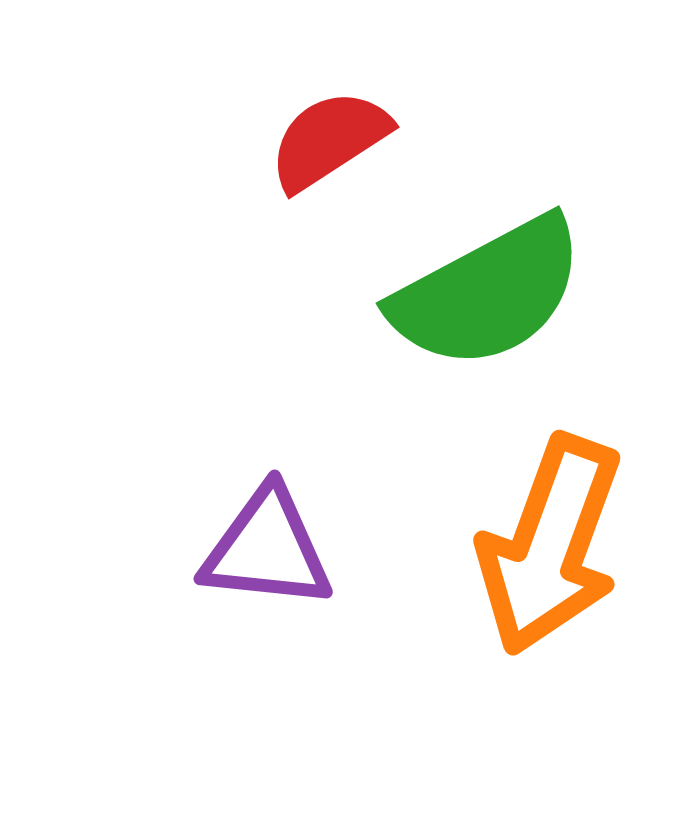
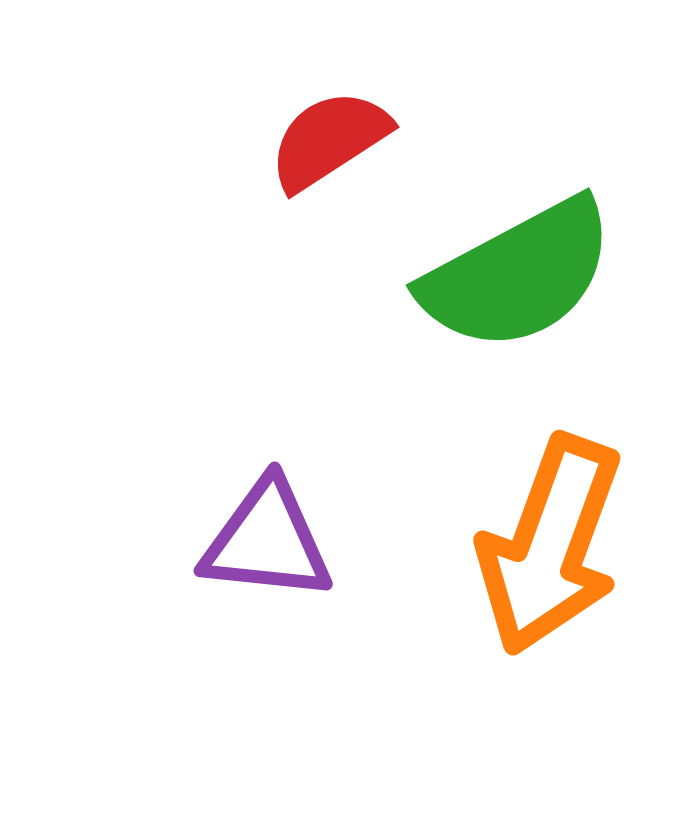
green semicircle: moved 30 px right, 18 px up
purple triangle: moved 8 px up
